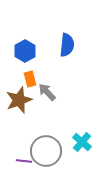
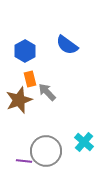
blue semicircle: rotated 120 degrees clockwise
cyan cross: moved 2 px right
